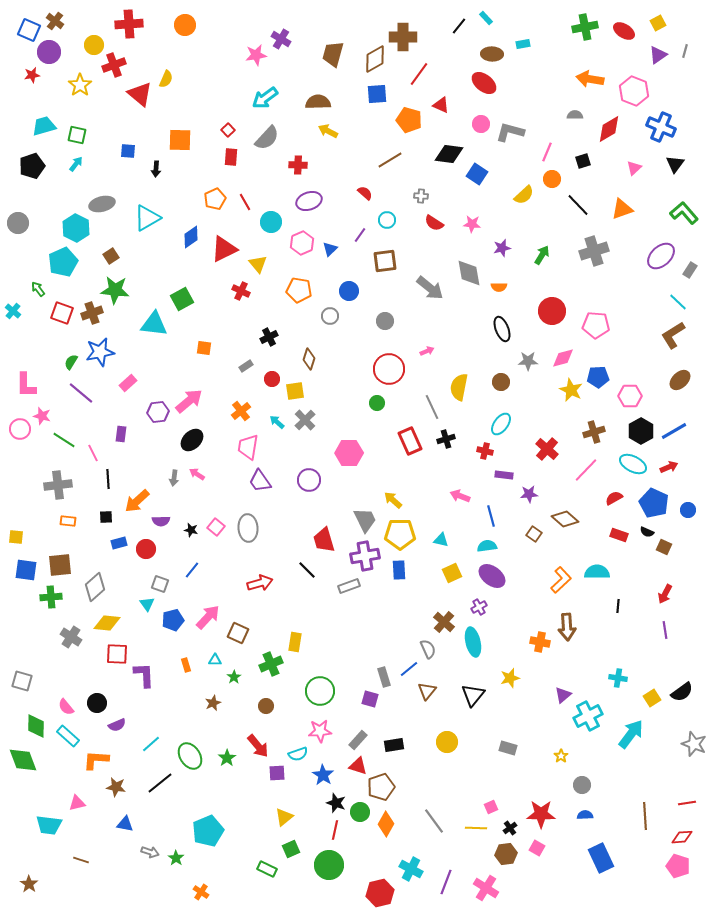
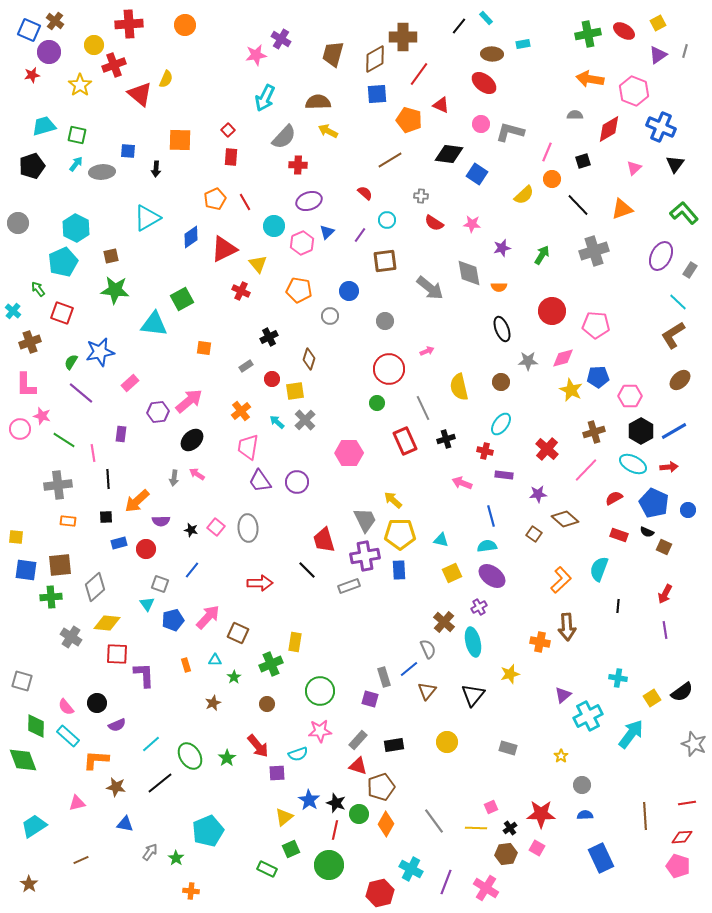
green cross at (585, 27): moved 3 px right, 7 px down
cyan arrow at (265, 98): rotated 28 degrees counterclockwise
gray semicircle at (267, 138): moved 17 px right, 1 px up
gray ellipse at (102, 204): moved 32 px up; rotated 10 degrees clockwise
cyan circle at (271, 222): moved 3 px right, 4 px down
blue triangle at (330, 249): moved 3 px left, 17 px up
brown square at (111, 256): rotated 21 degrees clockwise
purple ellipse at (661, 256): rotated 20 degrees counterclockwise
brown cross at (92, 313): moved 62 px left, 29 px down
pink rectangle at (128, 383): moved 2 px right
yellow semicircle at (459, 387): rotated 24 degrees counterclockwise
gray line at (432, 407): moved 9 px left, 1 px down
red rectangle at (410, 441): moved 5 px left
pink line at (93, 453): rotated 18 degrees clockwise
red arrow at (669, 467): rotated 18 degrees clockwise
purple circle at (309, 480): moved 12 px left, 2 px down
purple star at (529, 494): moved 9 px right
pink arrow at (460, 496): moved 2 px right, 13 px up
cyan semicircle at (597, 572): moved 2 px right, 3 px up; rotated 70 degrees counterclockwise
red arrow at (260, 583): rotated 15 degrees clockwise
yellow star at (510, 678): moved 4 px up
brown circle at (266, 706): moved 1 px right, 2 px up
blue star at (323, 775): moved 14 px left, 25 px down
green circle at (360, 812): moved 1 px left, 2 px down
cyan trapezoid at (49, 825): moved 15 px left, 1 px down; rotated 140 degrees clockwise
gray arrow at (150, 852): rotated 72 degrees counterclockwise
brown line at (81, 860): rotated 42 degrees counterclockwise
orange cross at (201, 892): moved 10 px left, 1 px up; rotated 28 degrees counterclockwise
